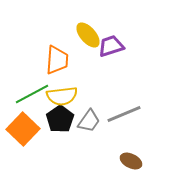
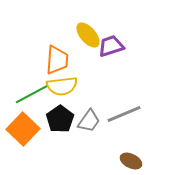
yellow semicircle: moved 10 px up
